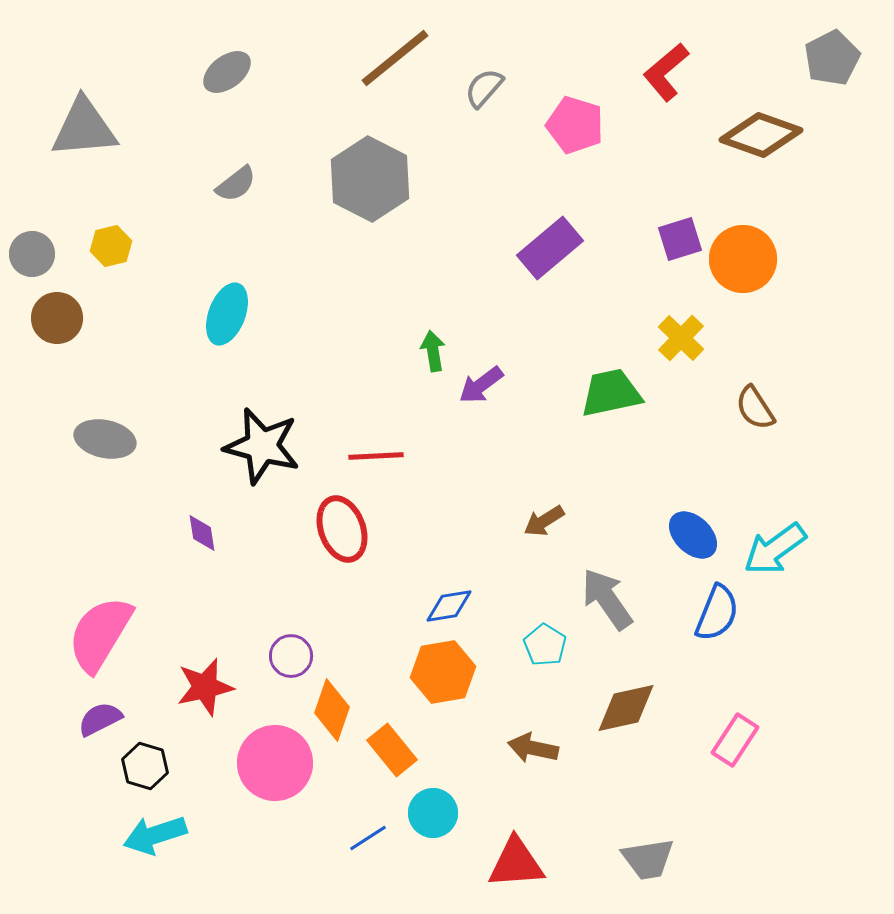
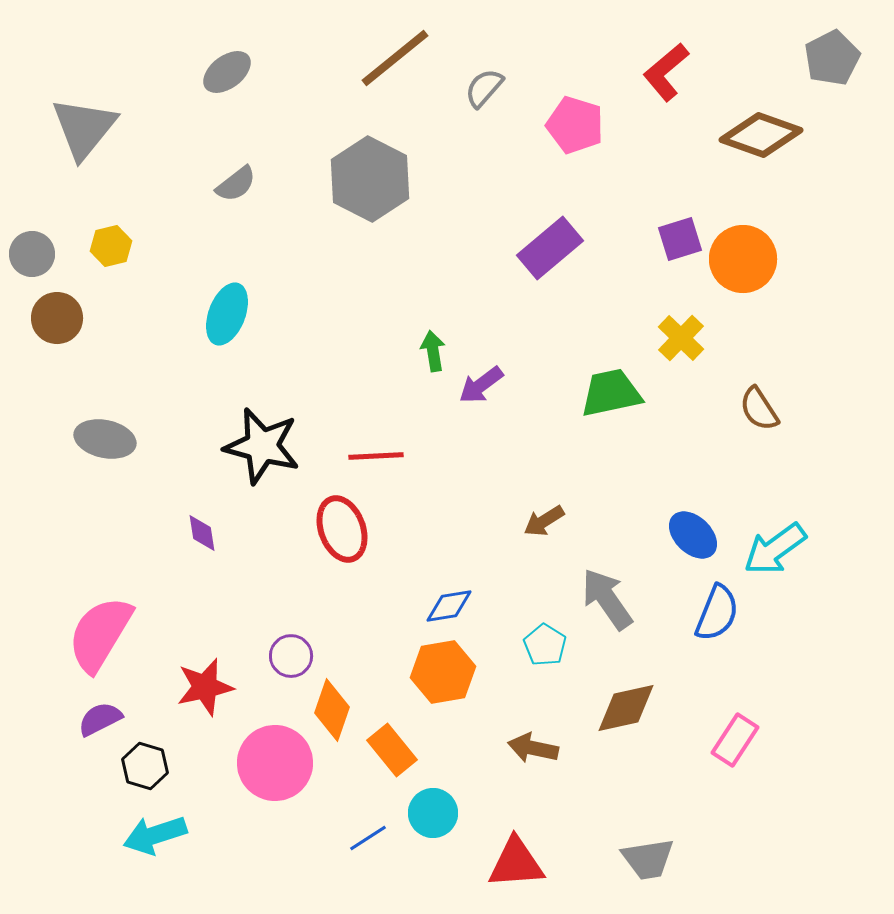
gray triangle at (84, 128): rotated 46 degrees counterclockwise
brown semicircle at (755, 408): moved 4 px right, 1 px down
